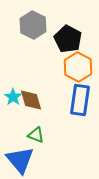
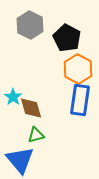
gray hexagon: moved 3 px left
black pentagon: moved 1 px left, 1 px up
orange hexagon: moved 2 px down
brown diamond: moved 8 px down
green triangle: rotated 36 degrees counterclockwise
